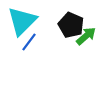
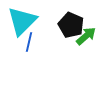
blue line: rotated 24 degrees counterclockwise
